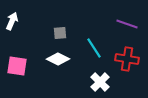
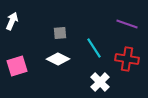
pink square: rotated 25 degrees counterclockwise
